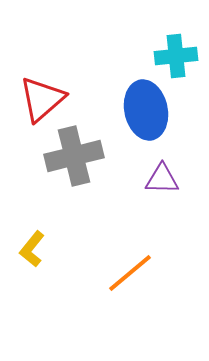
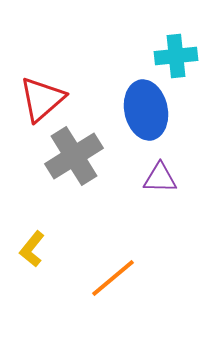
gray cross: rotated 18 degrees counterclockwise
purple triangle: moved 2 px left, 1 px up
orange line: moved 17 px left, 5 px down
